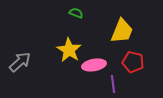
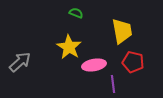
yellow trapezoid: rotated 32 degrees counterclockwise
yellow star: moved 3 px up
